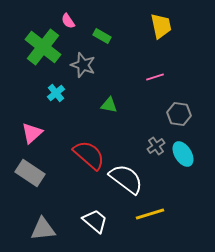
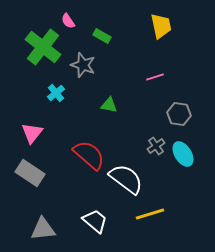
pink triangle: rotated 10 degrees counterclockwise
